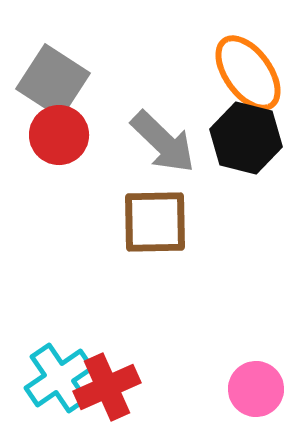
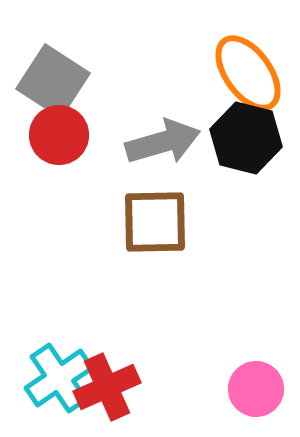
gray arrow: rotated 60 degrees counterclockwise
